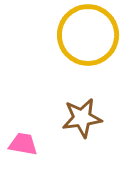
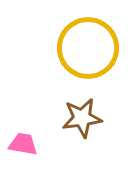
yellow circle: moved 13 px down
